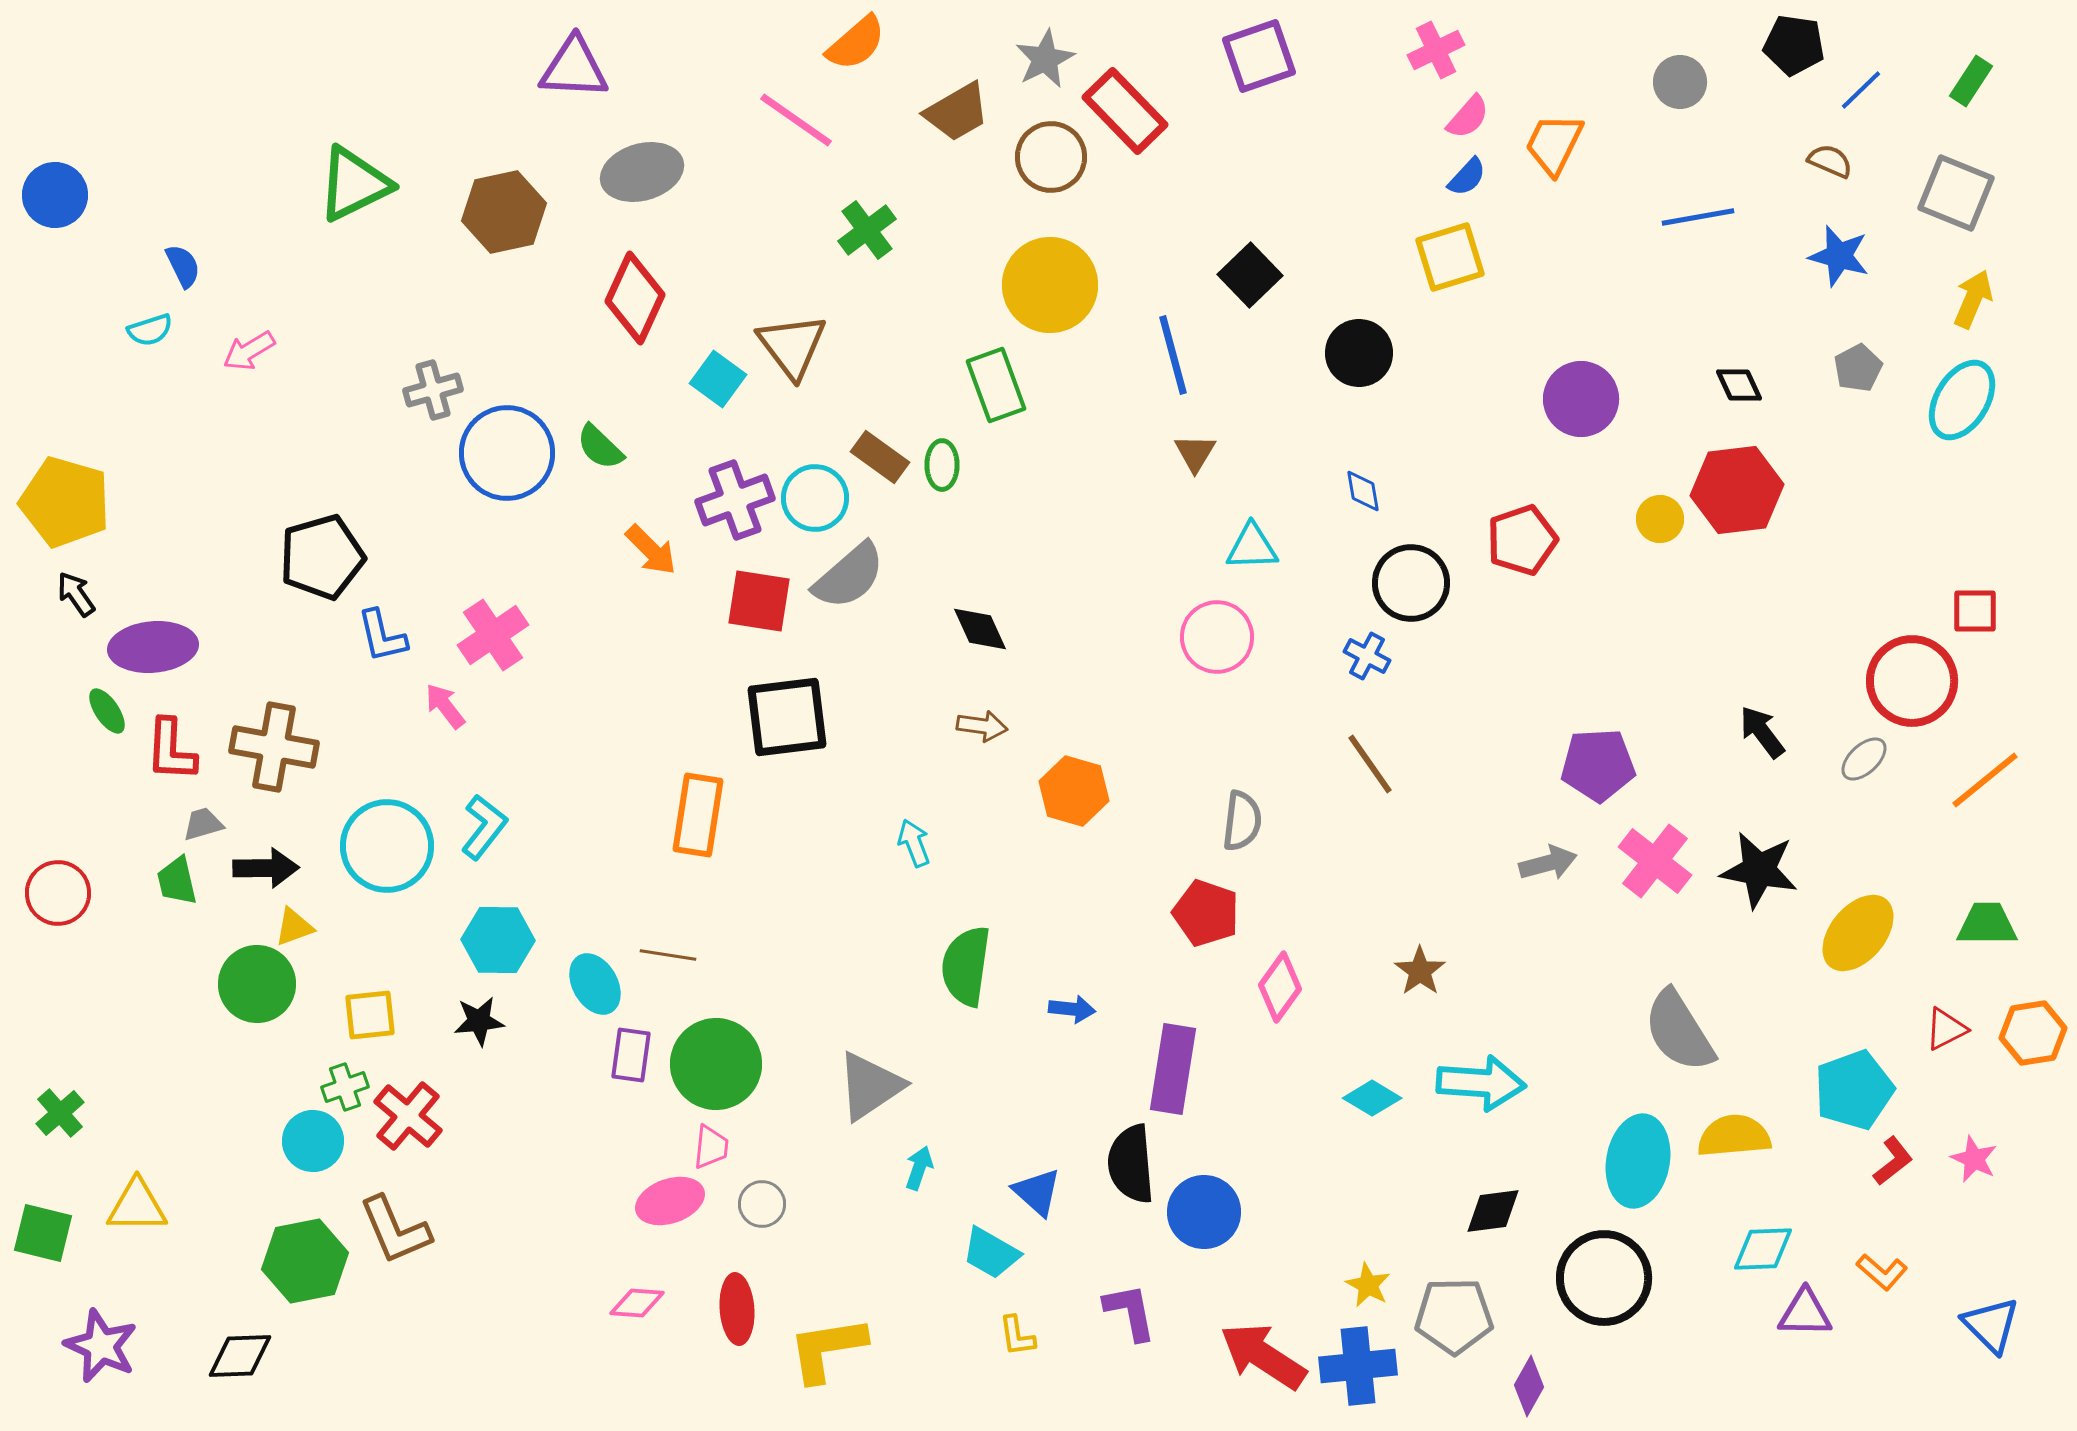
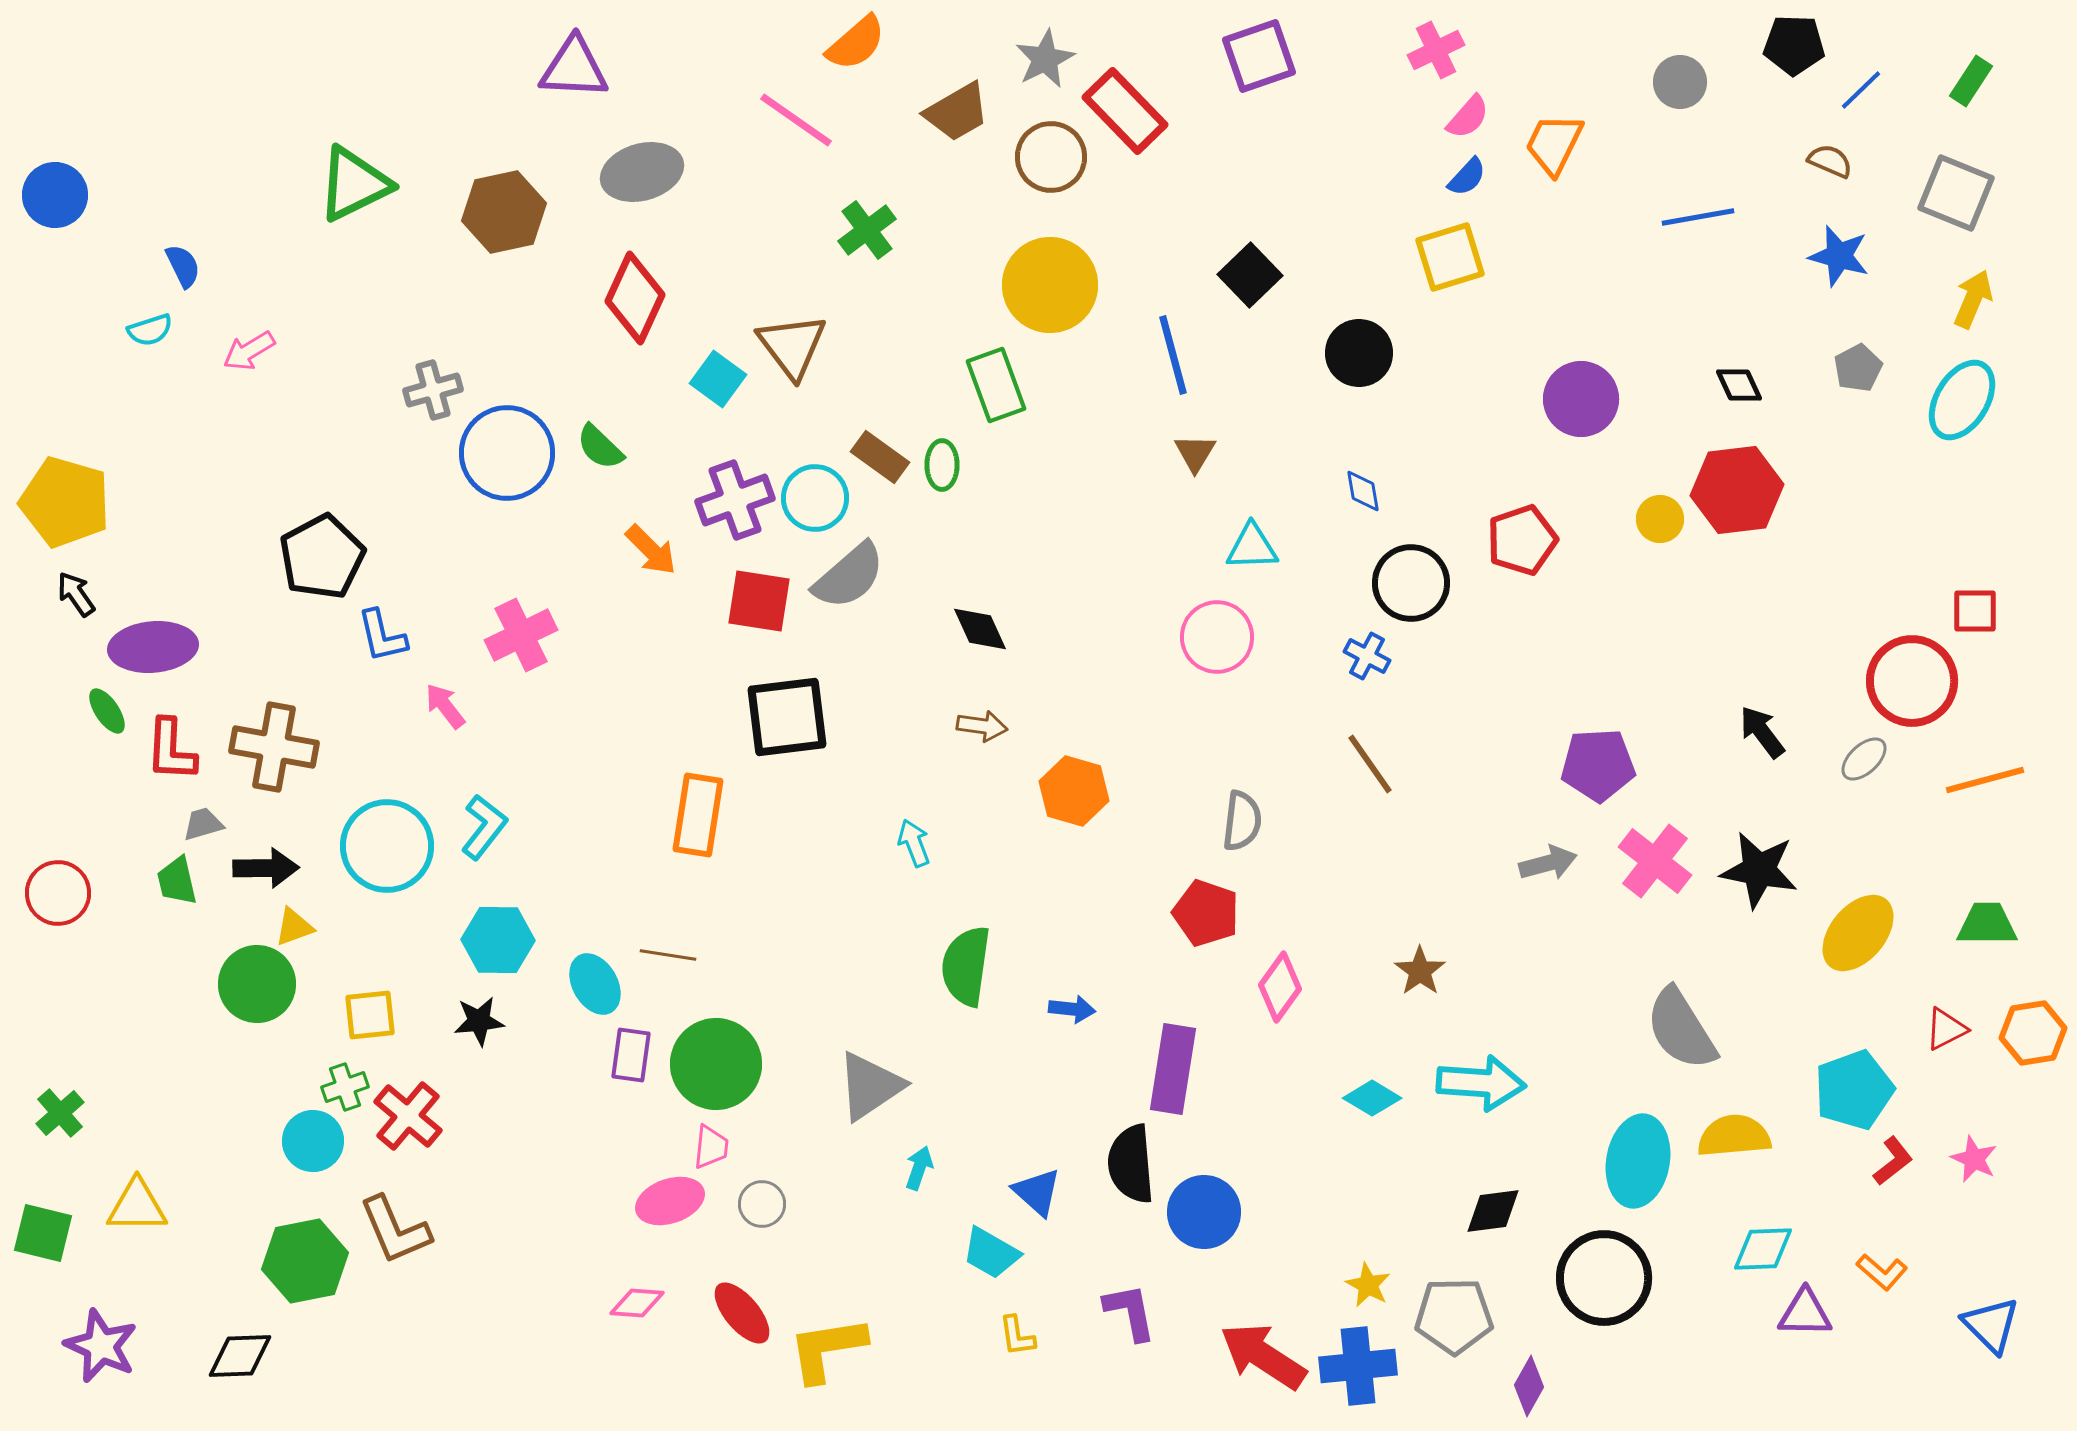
black pentagon at (1794, 45): rotated 6 degrees counterclockwise
black pentagon at (322, 557): rotated 12 degrees counterclockwise
pink cross at (493, 635): moved 28 px right; rotated 8 degrees clockwise
orange line at (1985, 780): rotated 24 degrees clockwise
gray semicircle at (1679, 1031): moved 2 px right, 2 px up
red ellipse at (737, 1309): moved 5 px right, 4 px down; rotated 36 degrees counterclockwise
